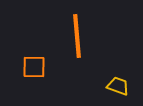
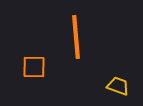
orange line: moved 1 px left, 1 px down
